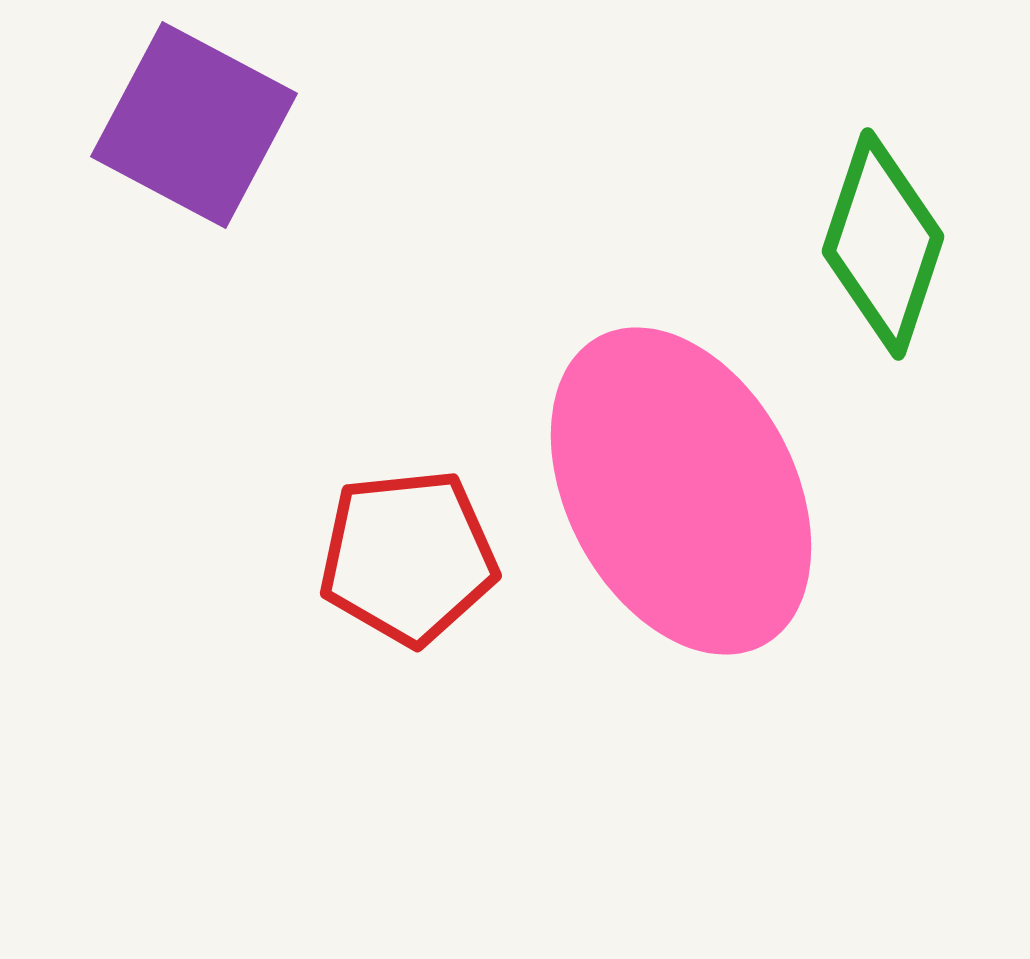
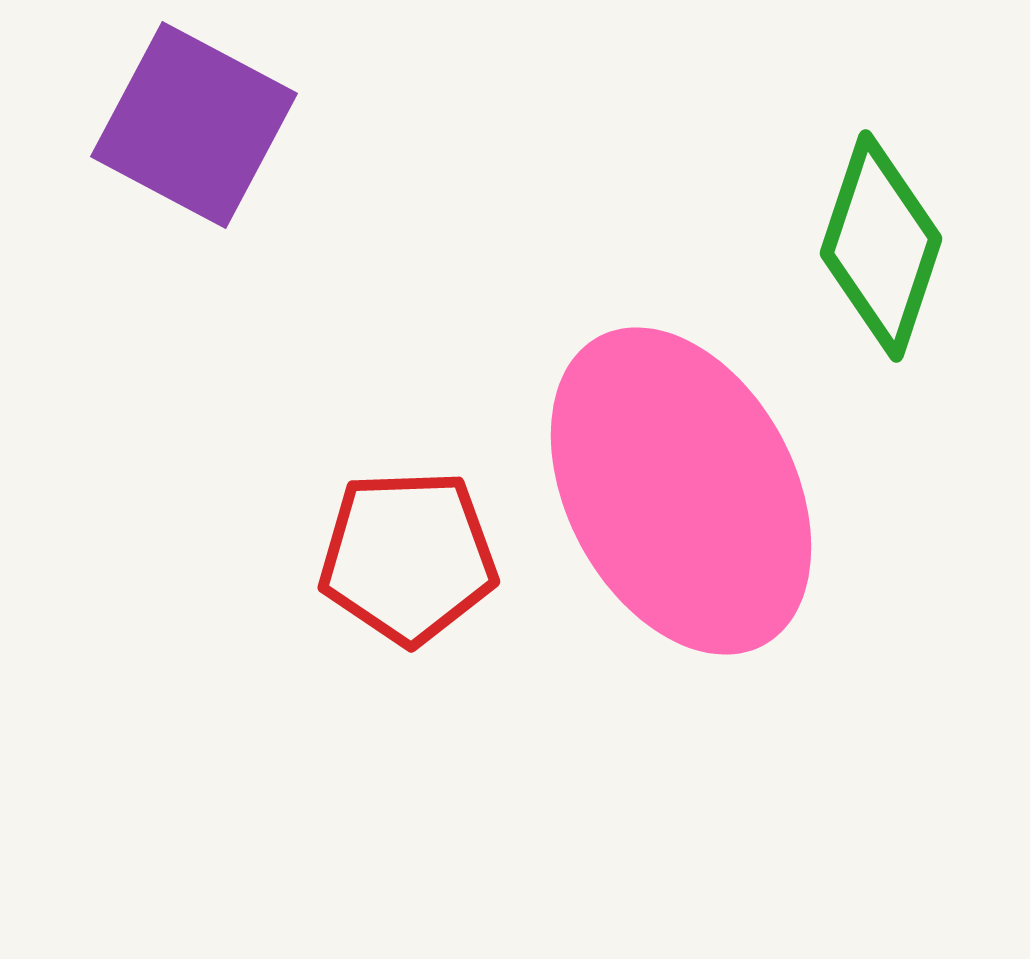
green diamond: moved 2 px left, 2 px down
red pentagon: rotated 4 degrees clockwise
